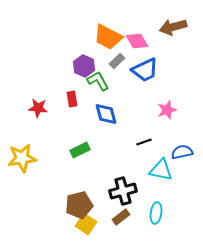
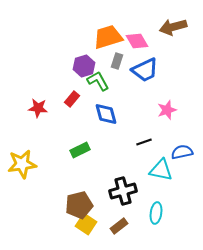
orange trapezoid: rotated 136 degrees clockwise
gray rectangle: rotated 28 degrees counterclockwise
purple hexagon: rotated 20 degrees clockwise
red rectangle: rotated 49 degrees clockwise
yellow star: moved 6 px down
brown rectangle: moved 2 px left, 9 px down
